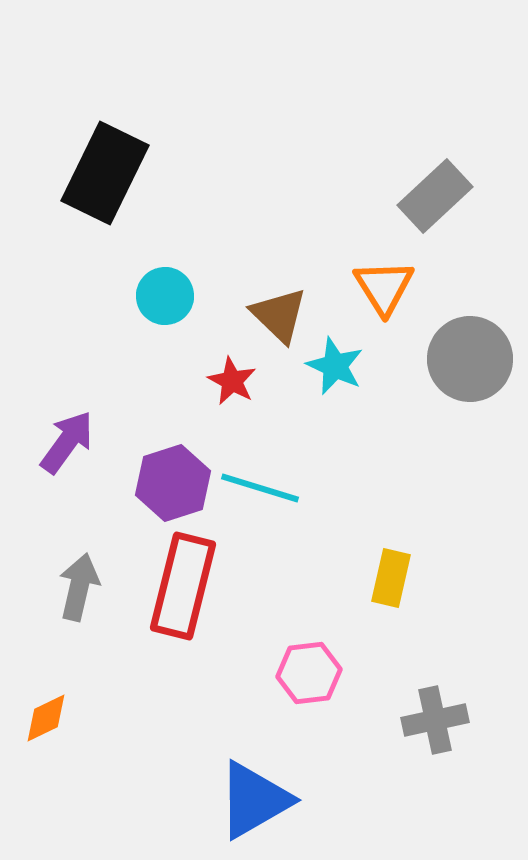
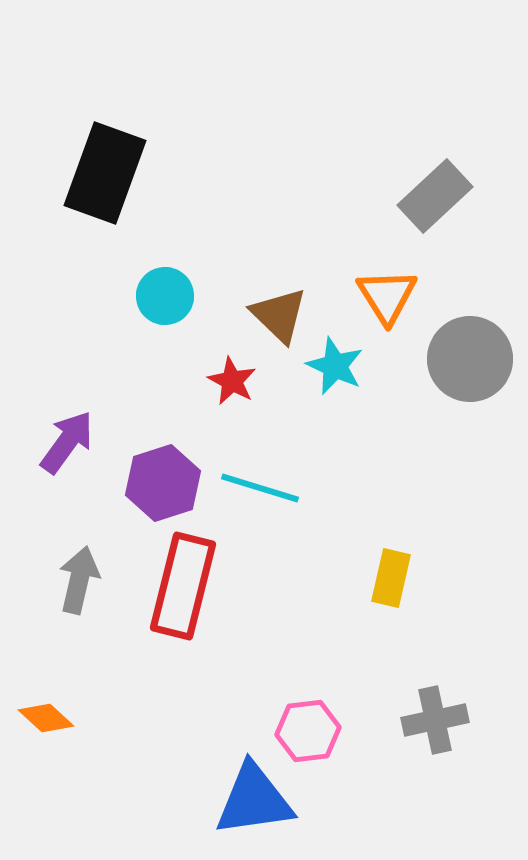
black rectangle: rotated 6 degrees counterclockwise
orange triangle: moved 3 px right, 9 px down
purple hexagon: moved 10 px left
gray arrow: moved 7 px up
pink hexagon: moved 1 px left, 58 px down
orange diamond: rotated 68 degrees clockwise
blue triangle: rotated 22 degrees clockwise
